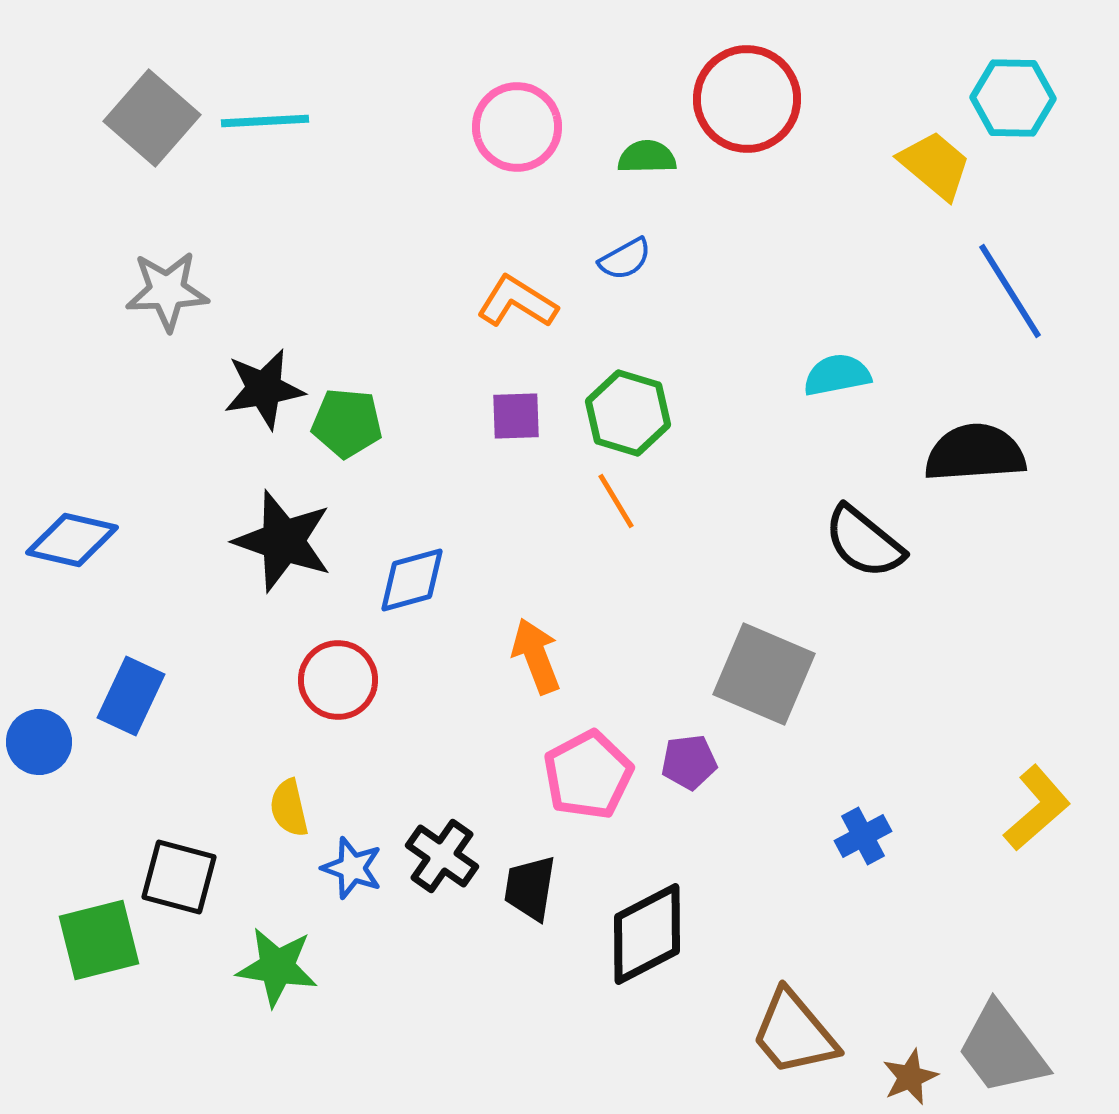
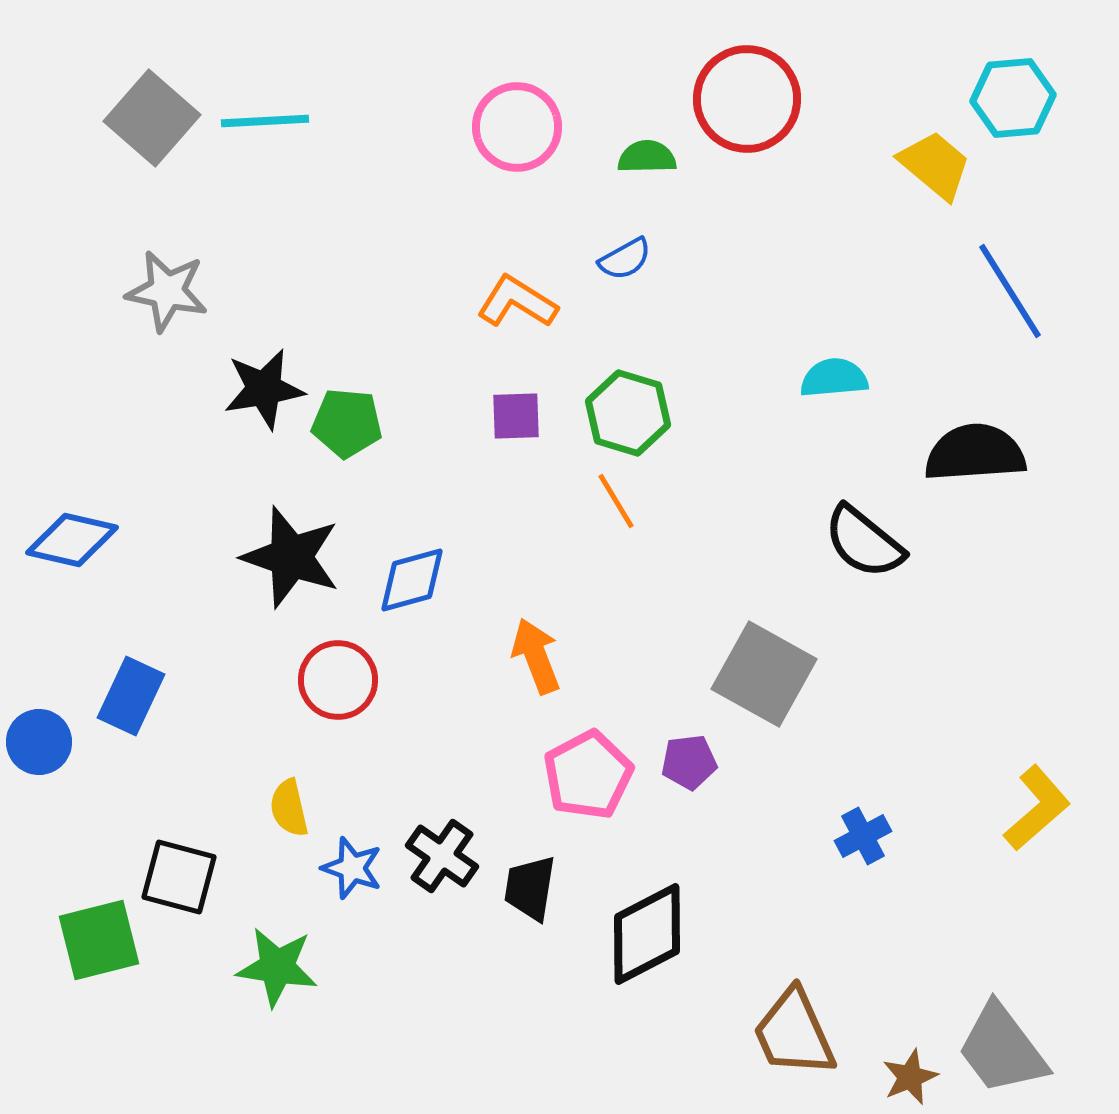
cyan hexagon at (1013, 98): rotated 6 degrees counterclockwise
gray star at (167, 291): rotated 14 degrees clockwise
cyan semicircle at (837, 375): moved 3 px left, 3 px down; rotated 6 degrees clockwise
black star at (283, 541): moved 8 px right, 16 px down
gray square at (764, 674): rotated 6 degrees clockwise
brown trapezoid at (794, 1033): rotated 16 degrees clockwise
